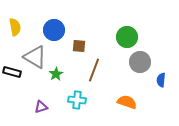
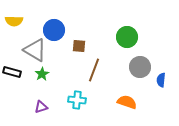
yellow semicircle: moved 1 px left, 6 px up; rotated 102 degrees clockwise
gray triangle: moved 7 px up
gray circle: moved 5 px down
green star: moved 14 px left
